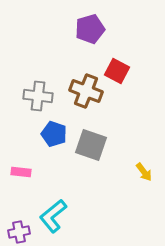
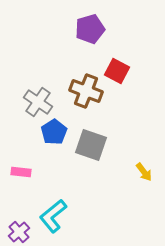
gray cross: moved 6 px down; rotated 28 degrees clockwise
blue pentagon: moved 2 px up; rotated 20 degrees clockwise
purple cross: rotated 30 degrees counterclockwise
